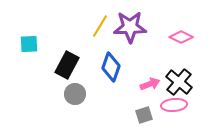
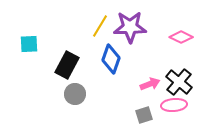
blue diamond: moved 8 px up
